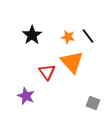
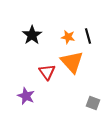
black line: rotated 21 degrees clockwise
